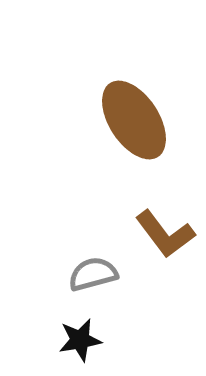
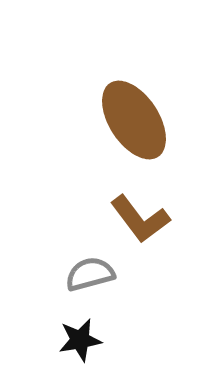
brown L-shape: moved 25 px left, 15 px up
gray semicircle: moved 3 px left
